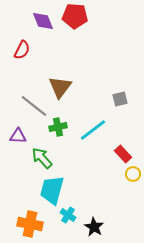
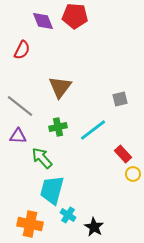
gray line: moved 14 px left
